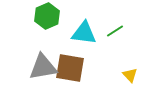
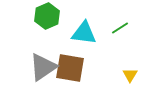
green line: moved 5 px right, 3 px up
gray triangle: rotated 24 degrees counterclockwise
yellow triangle: rotated 14 degrees clockwise
